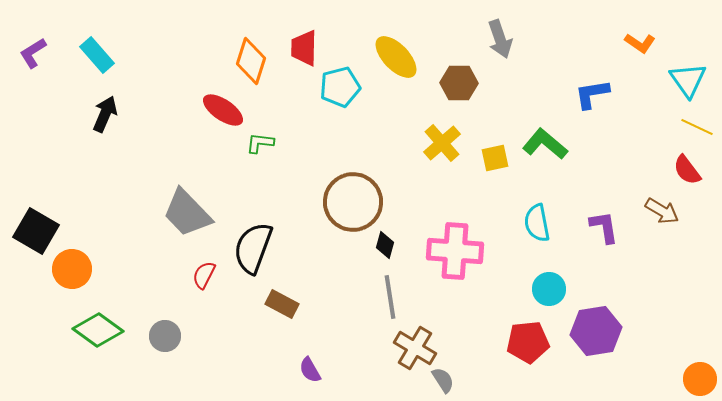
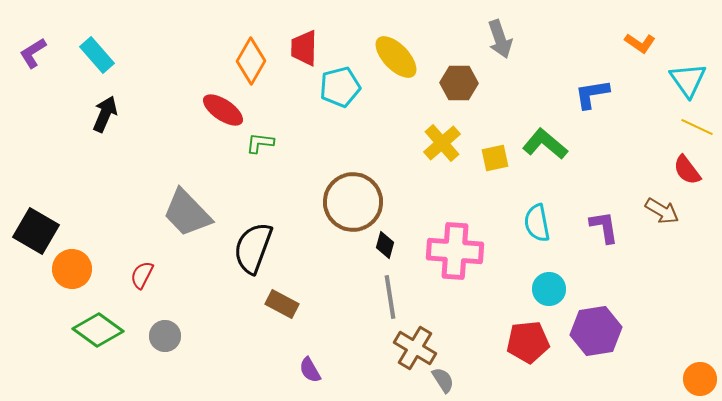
orange diamond at (251, 61): rotated 12 degrees clockwise
red semicircle at (204, 275): moved 62 px left
